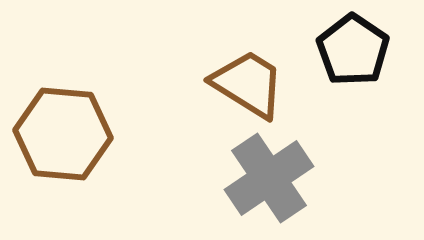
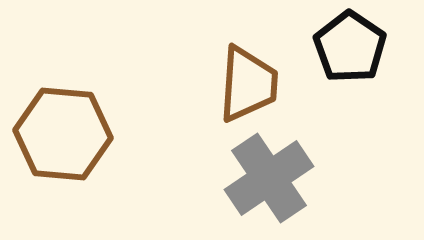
black pentagon: moved 3 px left, 3 px up
brown trapezoid: rotated 62 degrees clockwise
